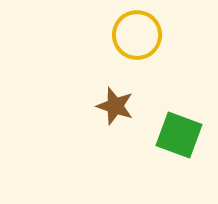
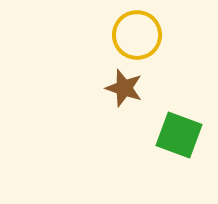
brown star: moved 9 px right, 18 px up
